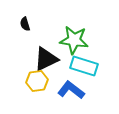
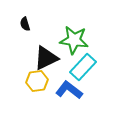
black triangle: moved 1 px up
cyan rectangle: moved 1 px left, 1 px down; rotated 64 degrees counterclockwise
blue L-shape: moved 2 px left
